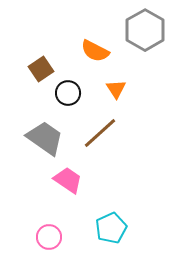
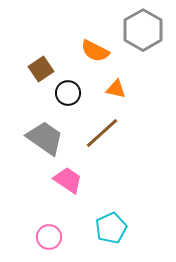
gray hexagon: moved 2 px left
orange triangle: rotated 45 degrees counterclockwise
brown line: moved 2 px right
